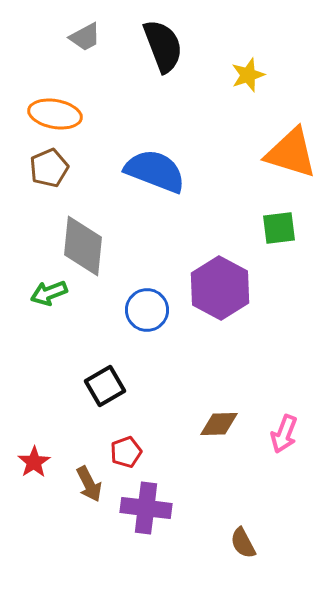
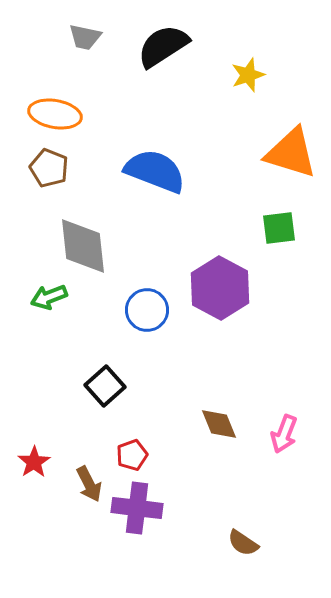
gray trapezoid: rotated 40 degrees clockwise
black semicircle: rotated 102 degrees counterclockwise
brown pentagon: rotated 27 degrees counterclockwise
gray diamond: rotated 12 degrees counterclockwise
green arrow: moved 4 px down
black square: rotated 12 degrees counterclockwise
brown diamond: rotated 69 degrees clockwise
red pentagon: moved 6 px right, 3 px down
purple cross: moved 9 px left
brown semicircle: rotated 28 degrees counterclockwise
